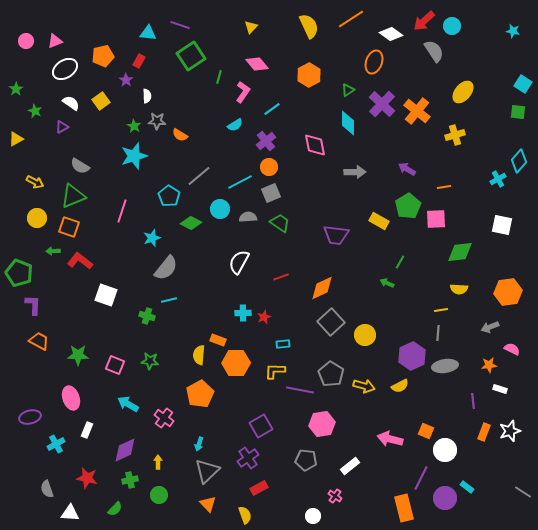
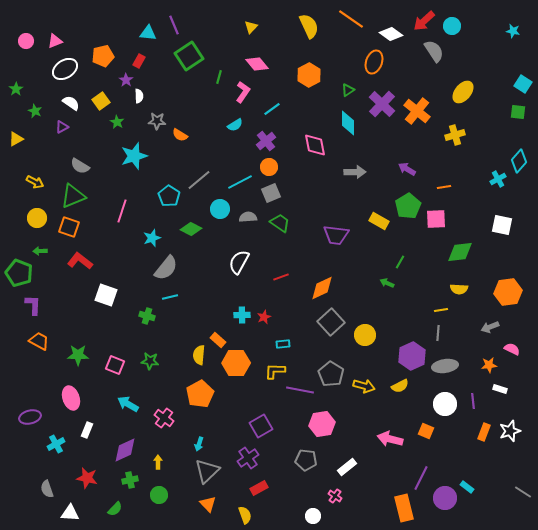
orange line at (351, 19): rotated 68 degrees clockwise
purple line at (180, 25): moved 6 px left; rotated 48 degrees clockwise
green square at (191, 56): moved 2 px left
white semicircle at (147, 96): moved 8 px left
green star at (134, 126): moved 17 px left, 4 px up
gray line at (199, 176): moved 4 px down
green diamond at (191, 223): moved 6 px down
green arrow at (53, 251): moved 13 px left
cyan line at (169, 300): moved 1 px right, 3 px up
cyan cross at (243, 313): moved 1 px left, 2 px down
orange rectangle at (218, 340): rotated 21 degrees clockwise
white circle at (445, 450): moved 46 px up
white rectangle at (350, 466): moved 3 px left, 1 px down
